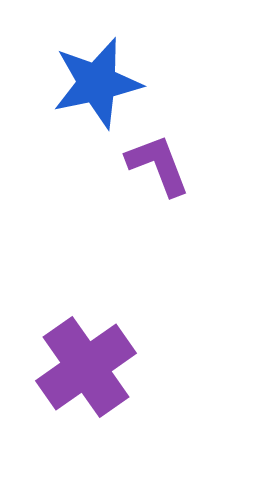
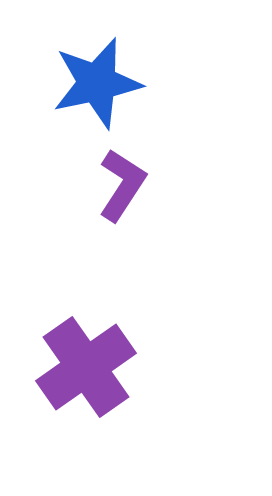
purple L-shape: moved 36 px left, 20 px down; rotated 54 degrees clockwise
